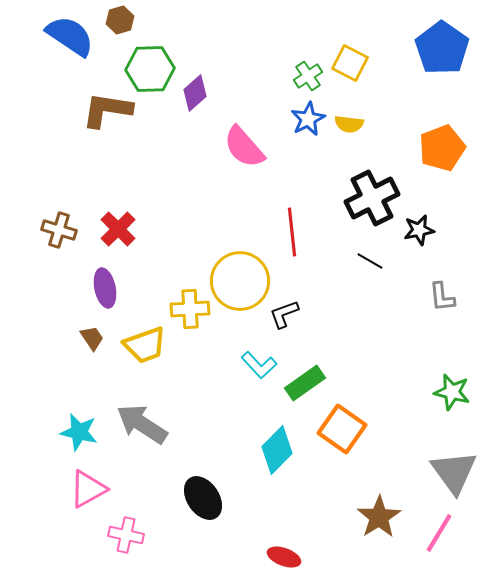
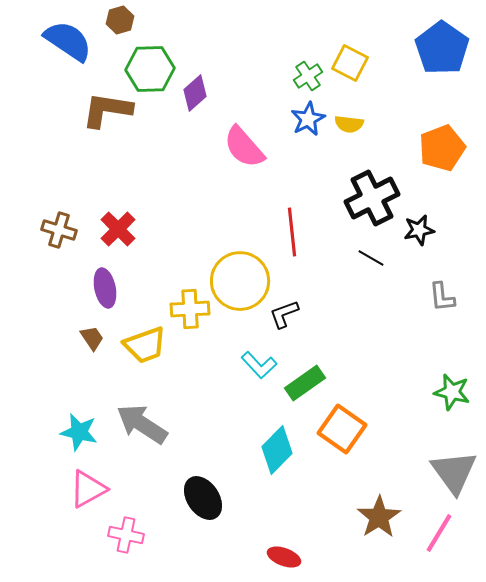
blue semicircle: moved 2 px left, 5 px down
black line: moved 1 px right, 3 px up
